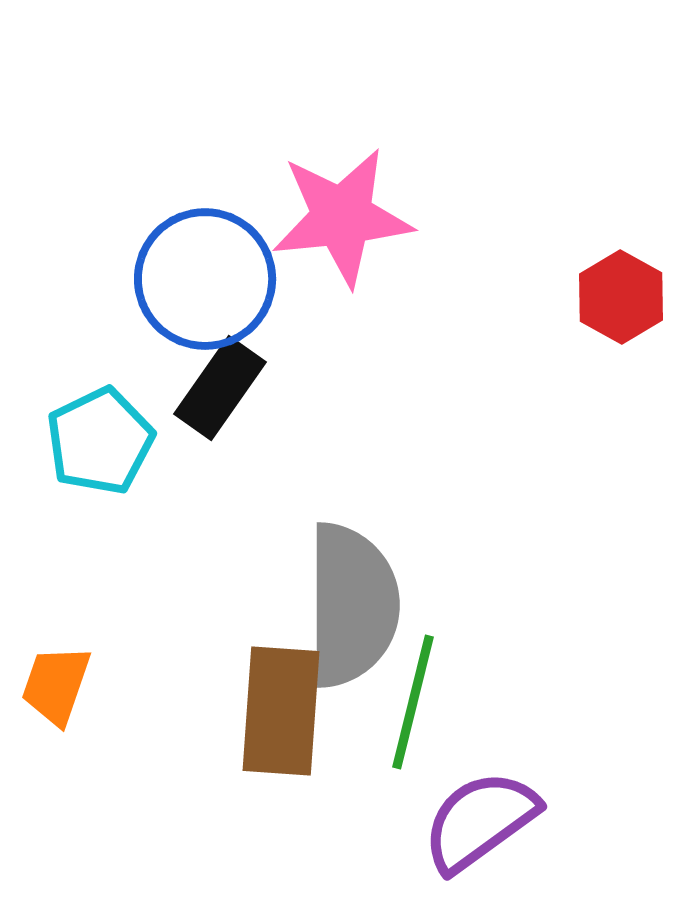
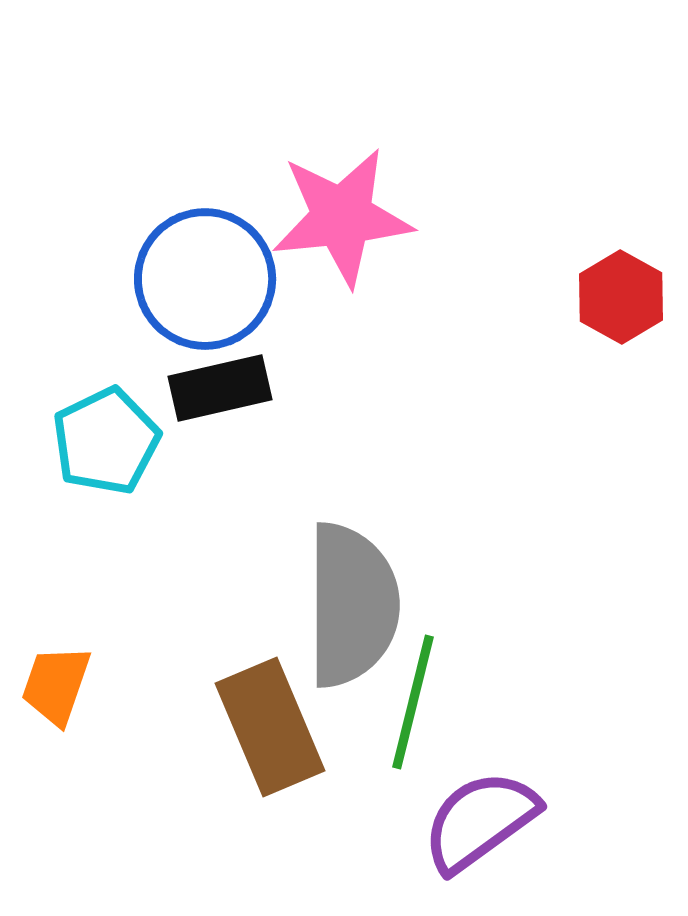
black rectangle: rotated 42 degrees clockwise
cyan pentagon: moved 6 px right
brown rectangle: moved 11 px left, 16 px down; rotated 27 degrees counterclockwise
